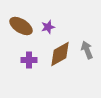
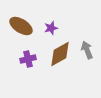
purple star: moved 3 px right, 1 px down
purple cross: moved 1 px left, 1 px up; rotated 14 degrees counterclockwise
